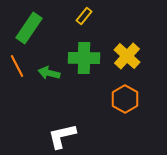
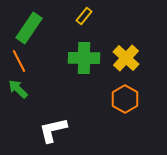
yellow cross: moved 1 px left, 2 px down
orange line: moved 2 px right, 5 px up
green arrow: moved 31 px left, 16 px down; rotated 30 degrees clockwise
white L-shape: moved 9 px left, 6 px up
